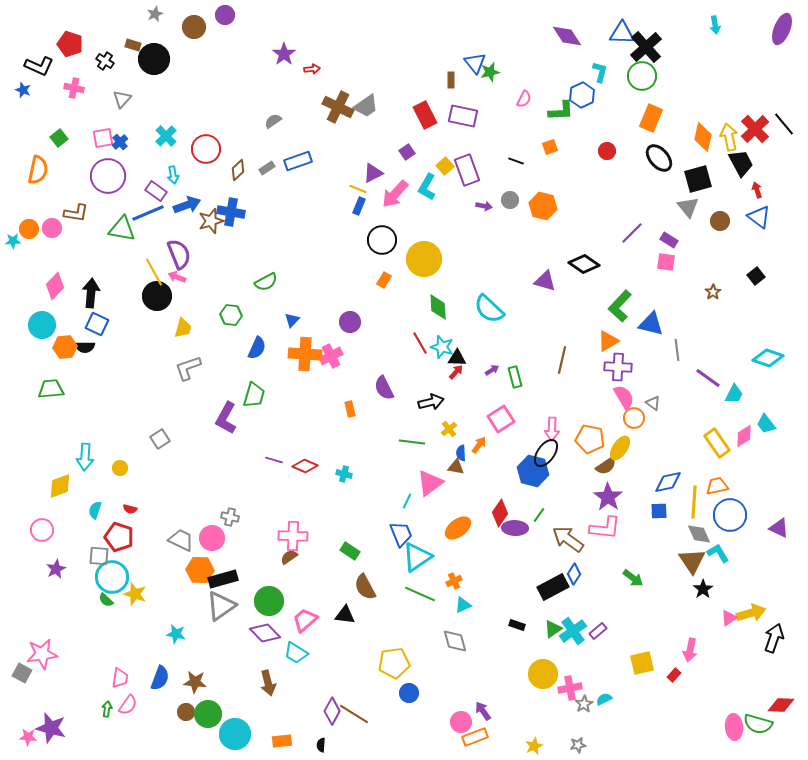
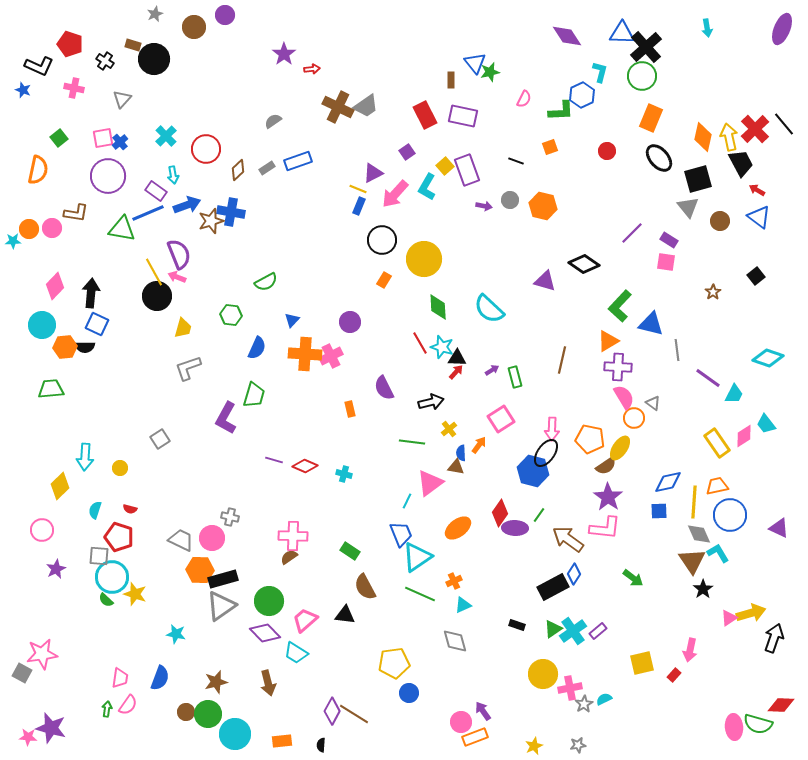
cyan arrow at (715, 25): moved 8 px left, 3 px down
red arrow at (757, 190): rotated 42 degrees counterclockwise
yellow diamond at (60, 486): rotated 24 degrees counterclockwise
brown star at (195, 682): moved 21 px right; rotated 20 degrees counterclockwise
